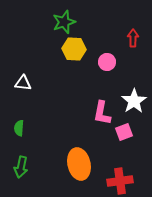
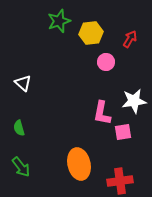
green star: moved 5 px left, 1 px up
red arrow: moved 3 px left, 1 px down; rotated 30 degrees clockwise
yellow hexagon: moved 17 px right, 16 px up; rotated 10 degrees counterclockwise
pink circle: moved 1 px left
white triangle: rotated 36 degrees clockwise
white star: rotated 25 degrees clockwise
green semicircle: rotated 21 degrees counterclockwise
pink square: moved 1 px left; rotated 12 degrees clockwise
green arrow: rotated 50 degrees counterclockwise
